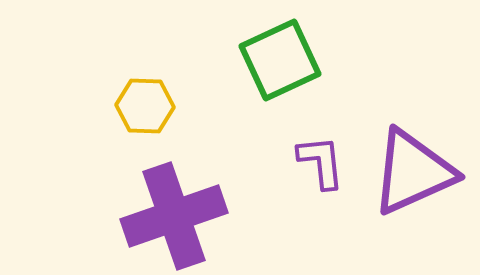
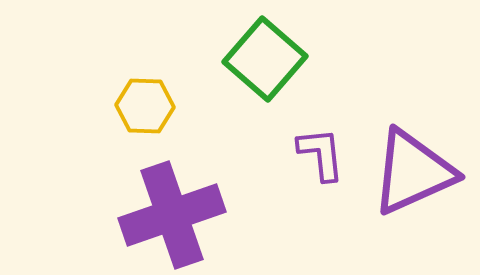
green square: moved 15 px left, 1 px up; rotated 24 degrees counterclockwise
purple L-shape: moved 8 px up
purple cross: moved 2 px left, 1 px up
